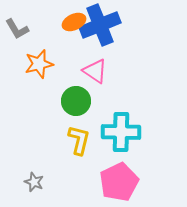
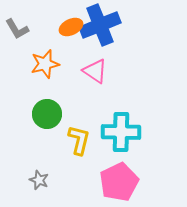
orange ellipse: moved 3 px left, 5 px down
orange star: moved 6 px right
green circle: moved 29 px left, 13 px down
gray star: moved 5 px right, 2 px up
